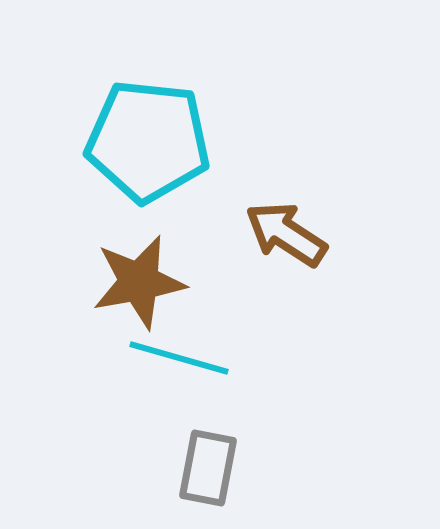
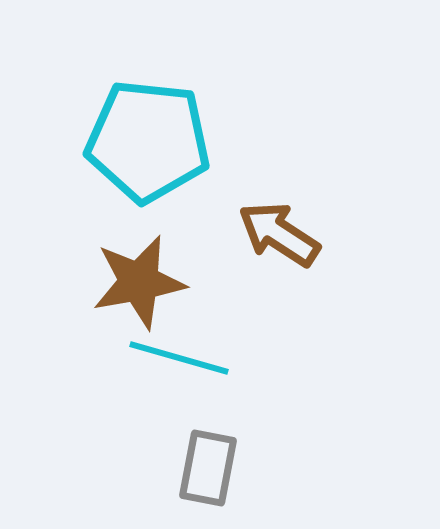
brown arrow: moved 7 px left
